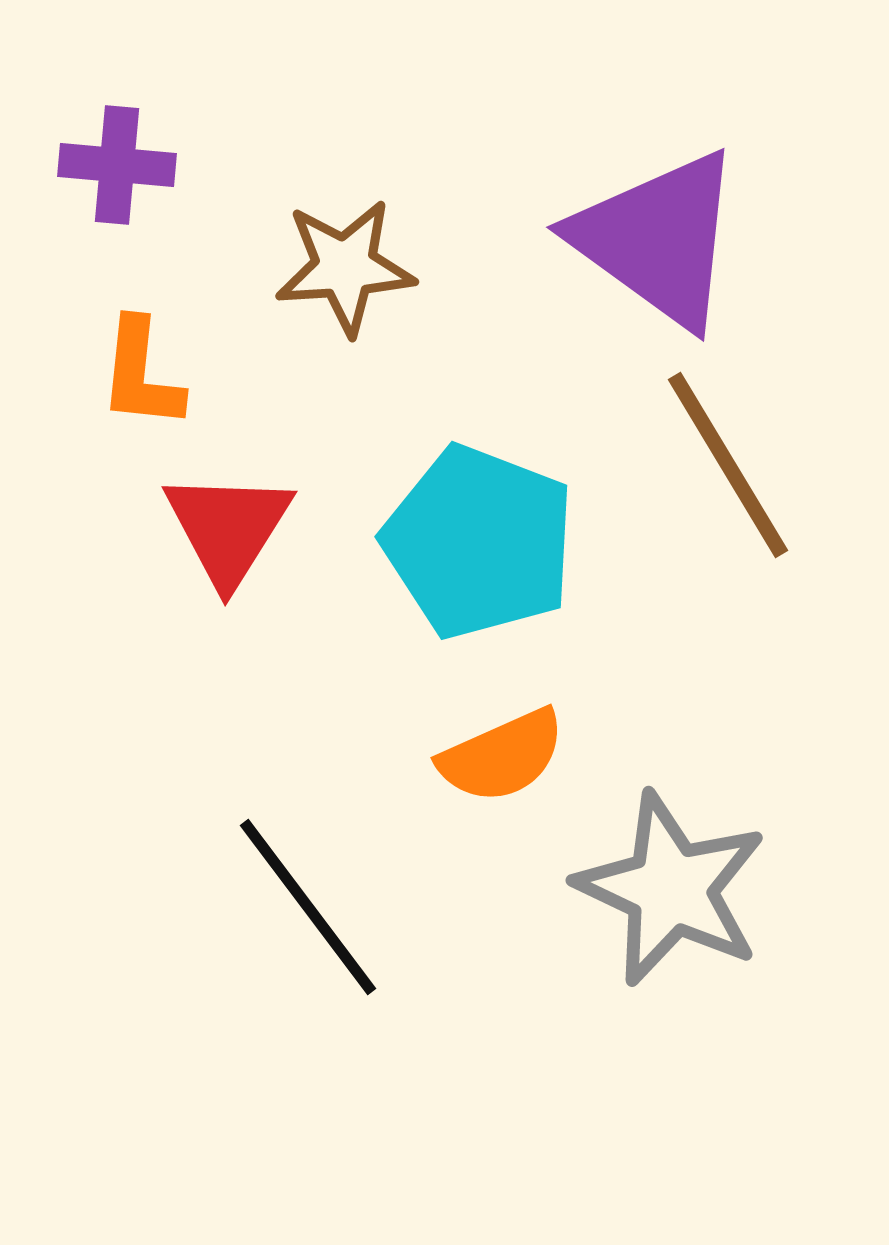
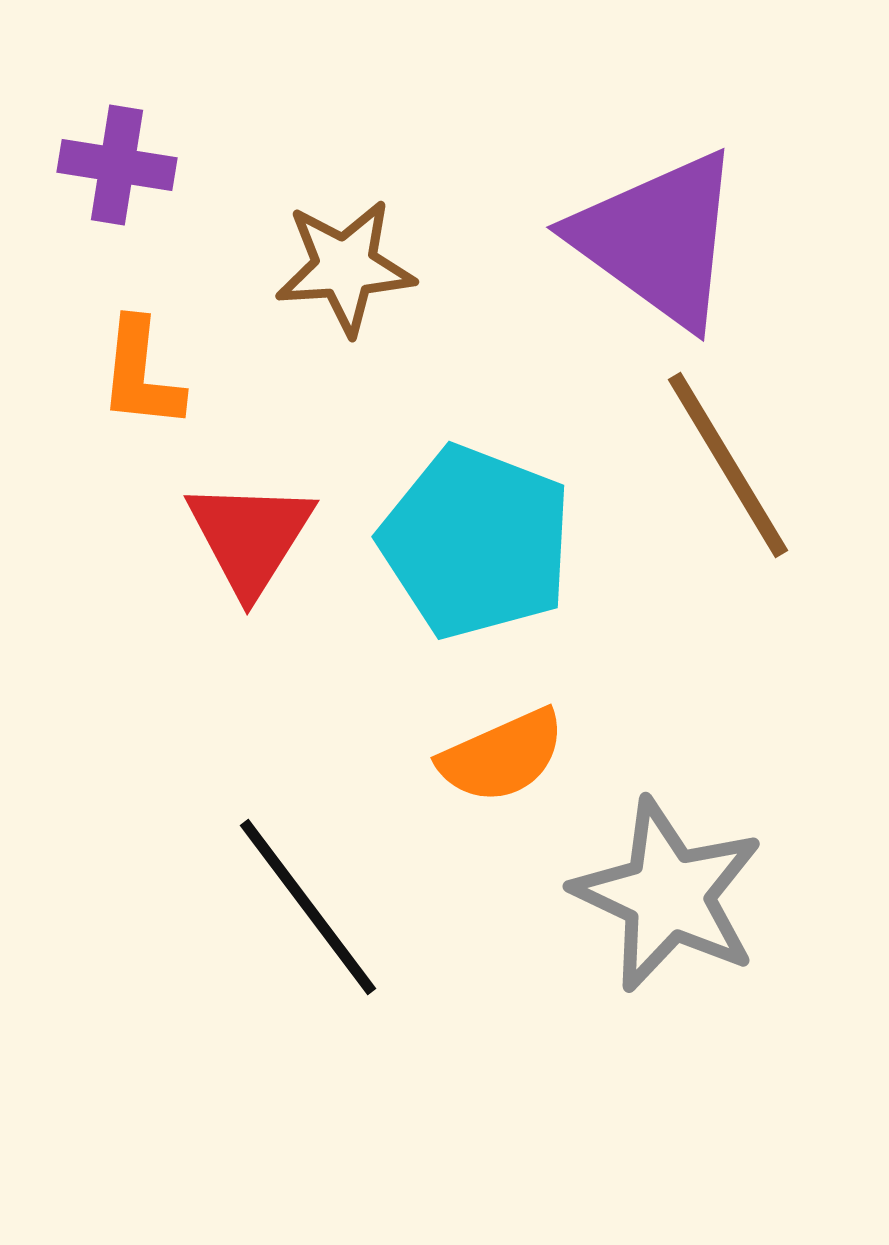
purple cross: rotated 4 degrees clockwise
red triangle: moved 22 px right, 9 px down
cyan pentagon: moved 3 px left
gray star: moved 3 px left, 6 px down
